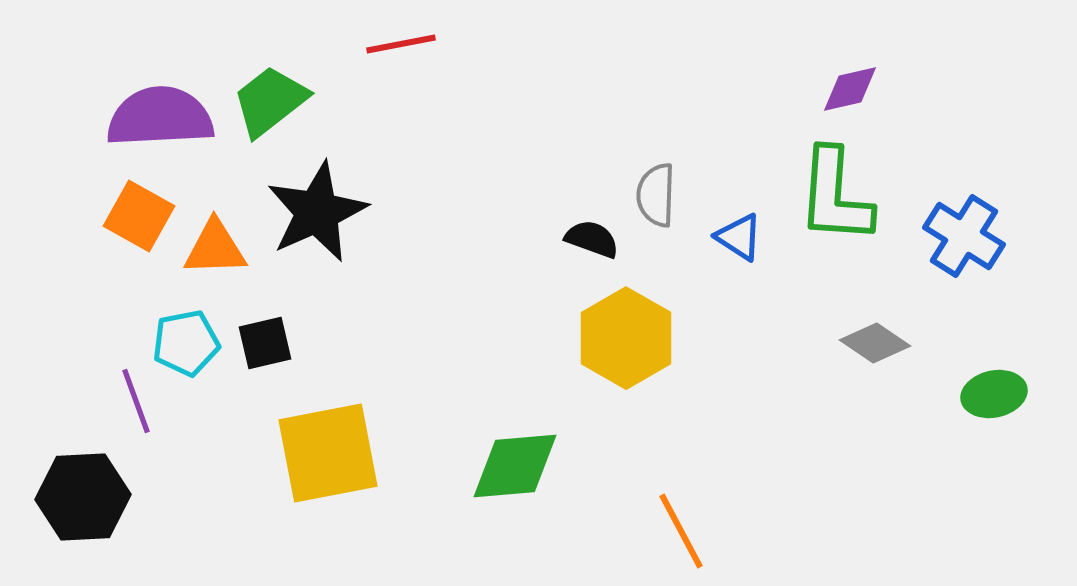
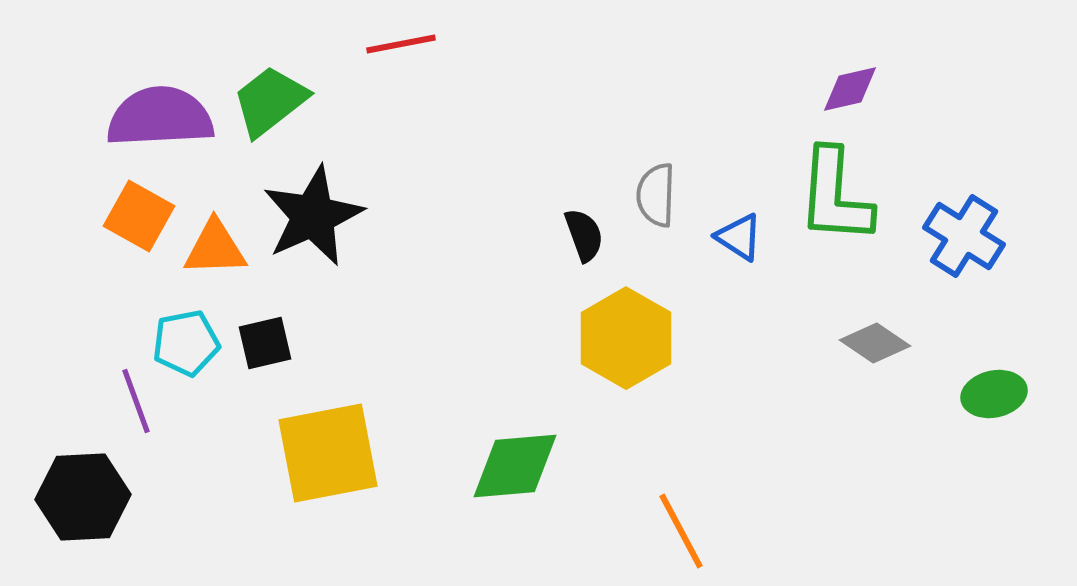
black star: moved 4 px left, 4 px down
black semicircle: moved 8 px left, 4 px up; rotated 50 degrees clockwise
